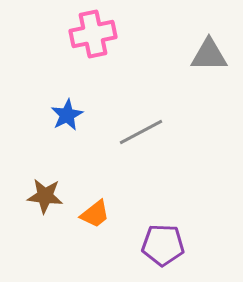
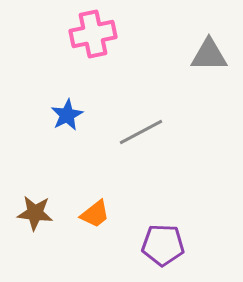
brown star: moved 10 px left, 17 px down
